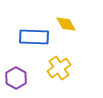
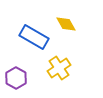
blue rectangle: rotated 28 degrees clockwise
